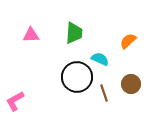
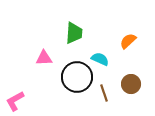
pink triangle: moved 13 px right, 23 px down
